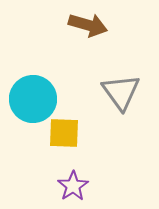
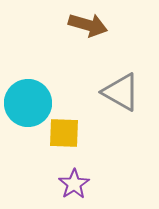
gray triangle: rotated 24 degrees counterclockwise
cyan circle: moved 5 px left, 4 px down
purple star: moved 1 px right, 2 px up
